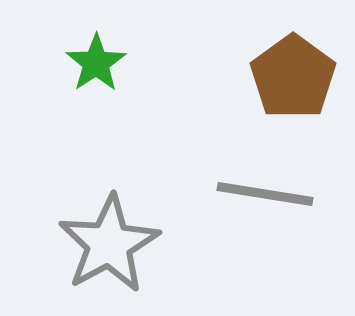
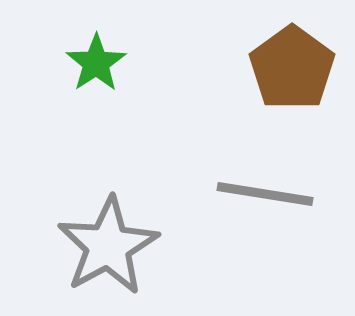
brown pentagon: moved 1 px left, 9 px up
gray star: moved 1 px left, 2 px down
